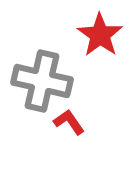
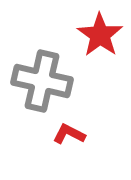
red L-shape: moved 12 px down; rotated 28 degrees counterclockwise
